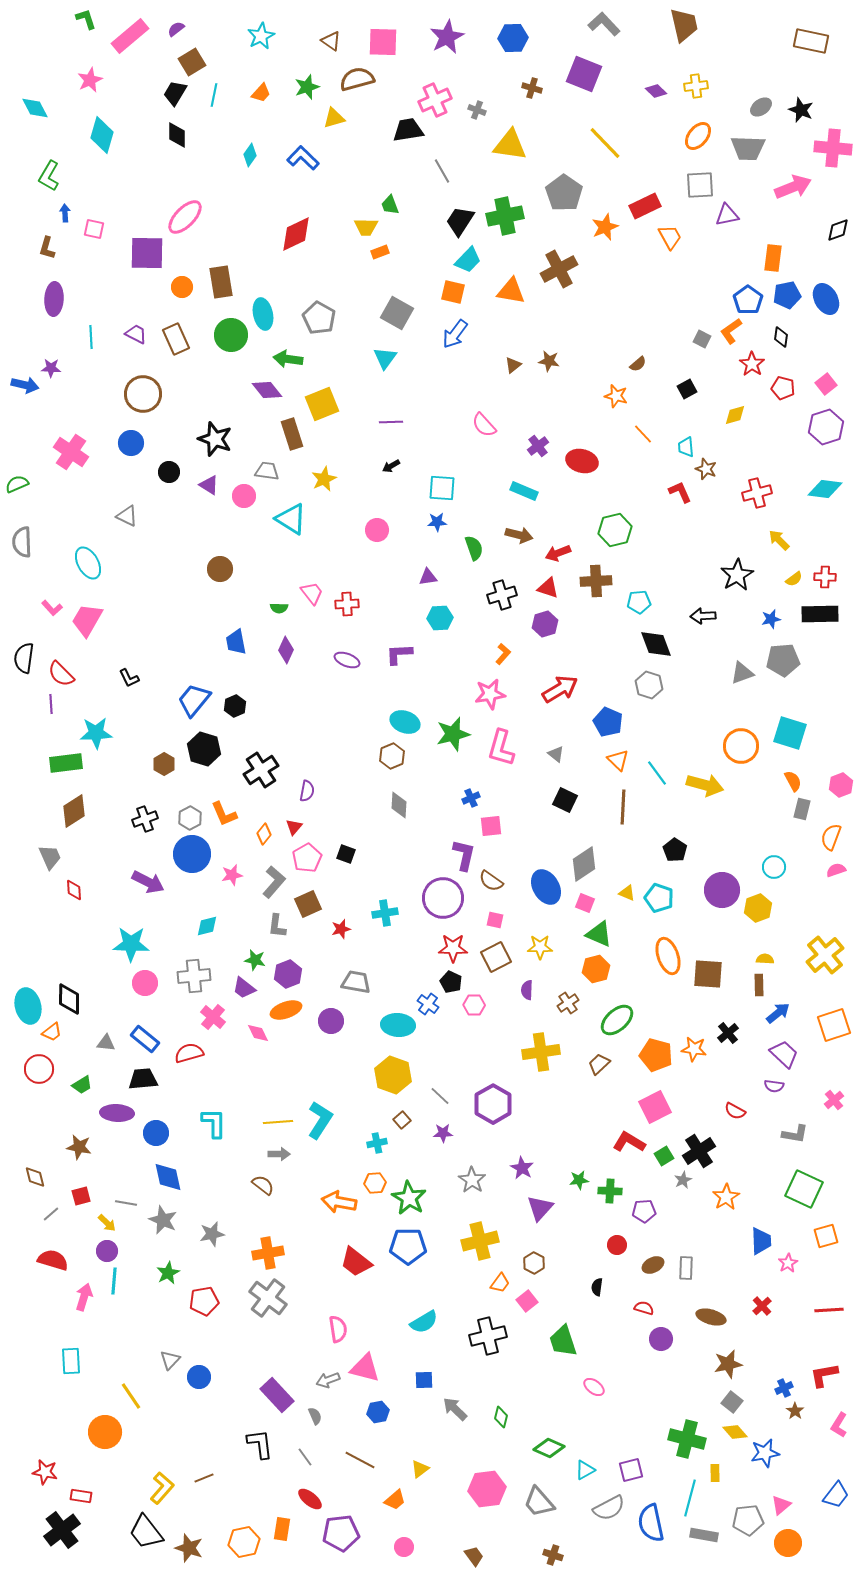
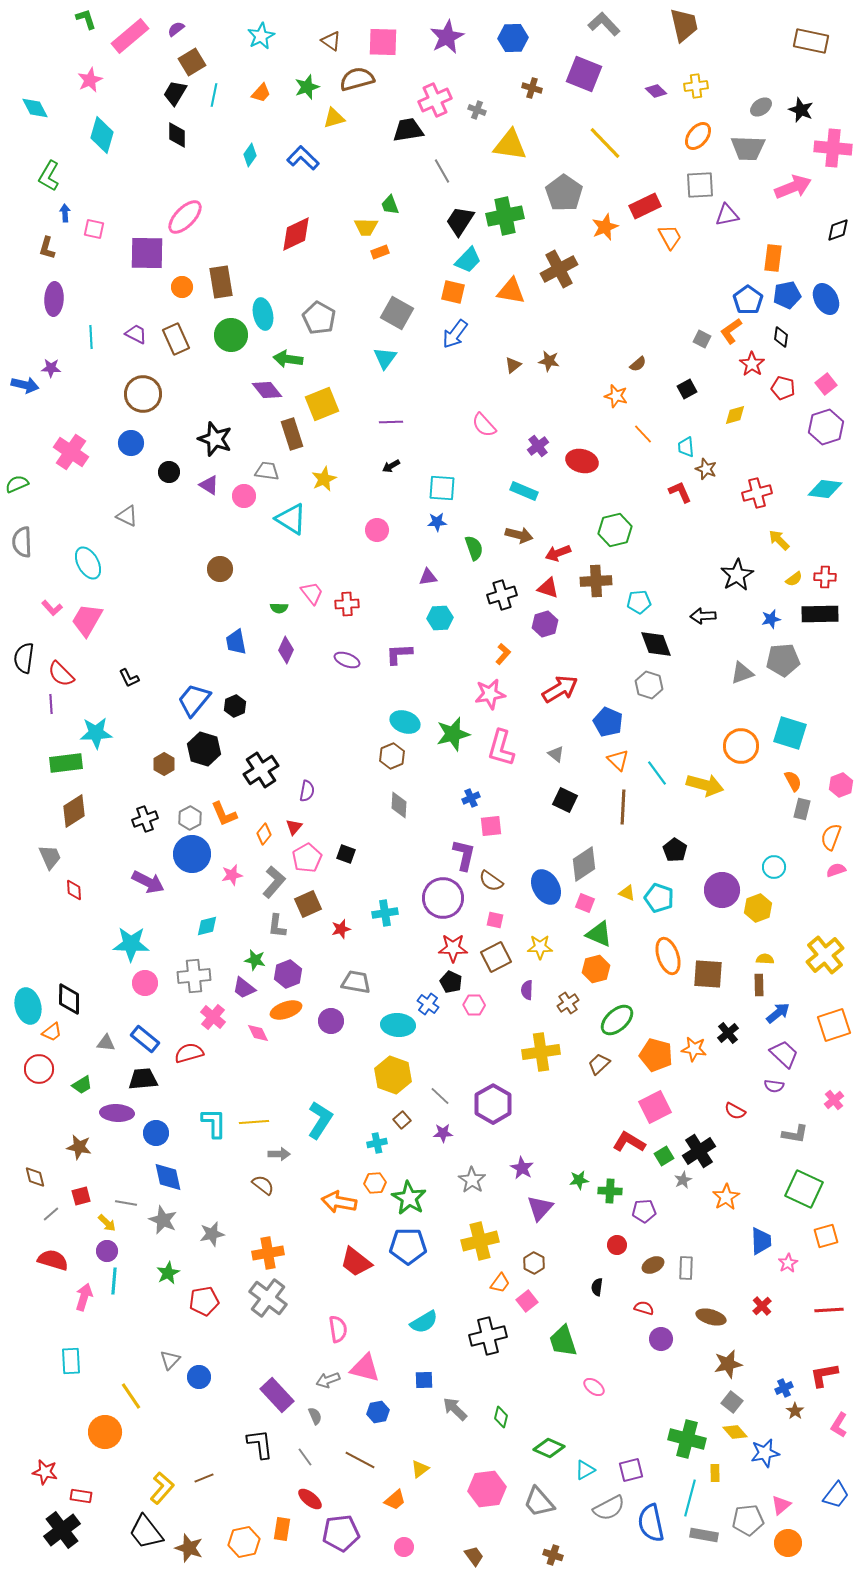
yellow line at (278, 1122): moved 24 px left
